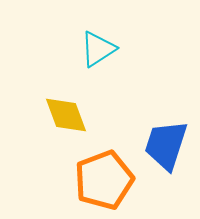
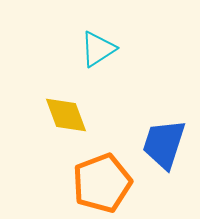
blue trapezoid: moved 2 px left, 1 px up
orange pentagon: moved 2 px left, 3 px down
